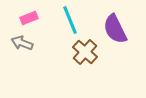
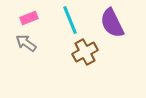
purple semicircle: moved 3 px left, 6 px up
gray arrow: moved 4 px right; rotated 15 degrees clockwise
brown cross: rotated 20 degrees clockwise
